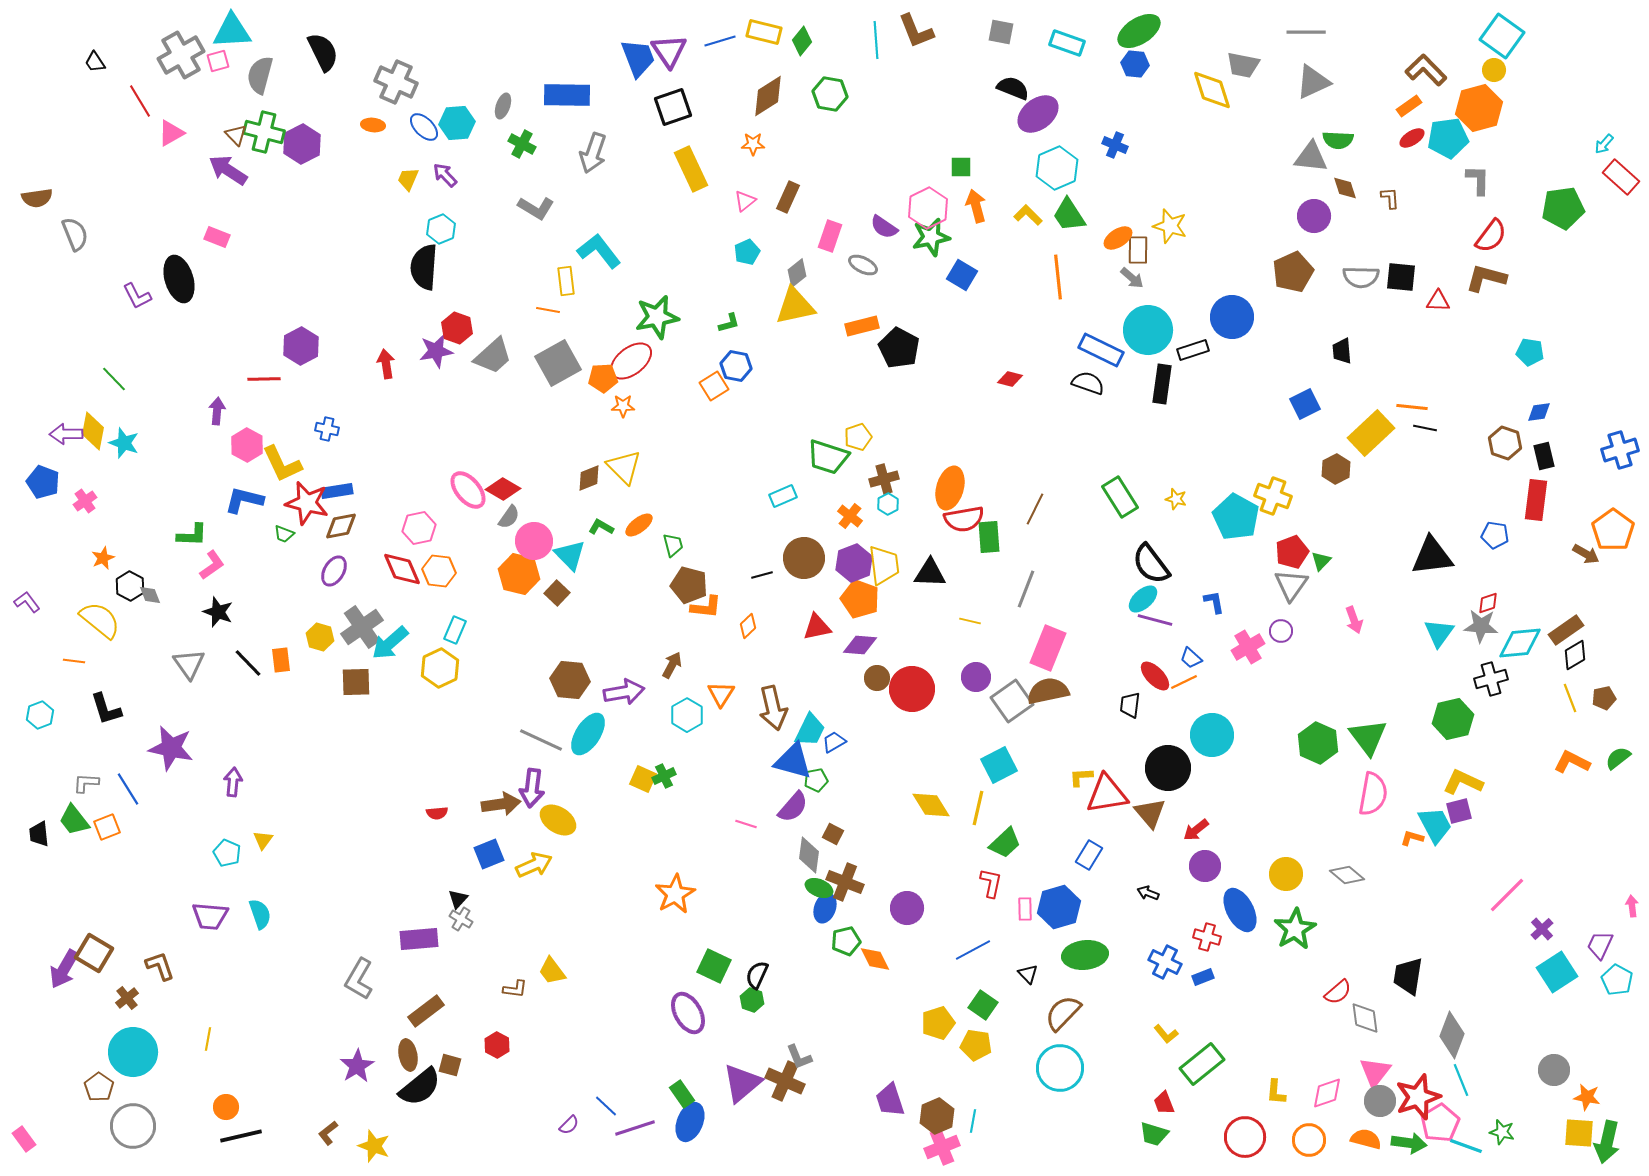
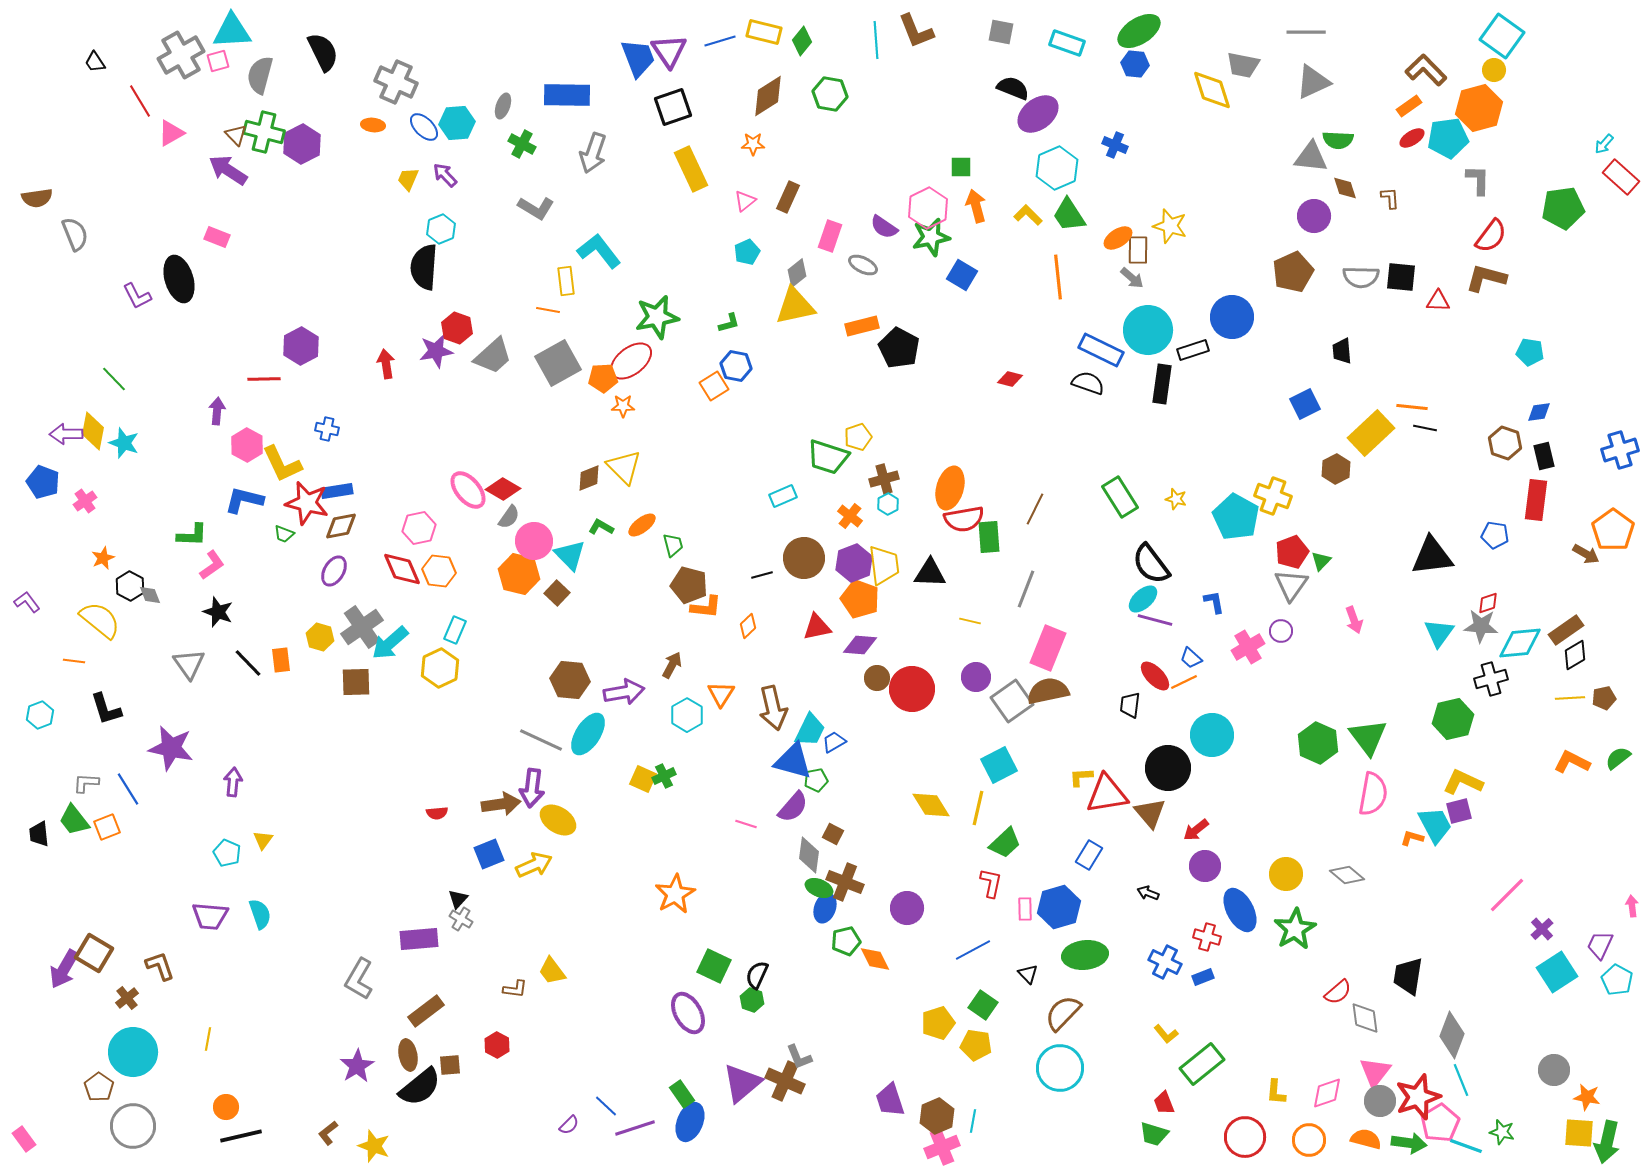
orange ellipse at (639, 525): moved 3 px right
yellow line at (1570, 698): rotated 72 degrees counterclockwise
brown square at (450, 1065): rotated 20 degrees counterclockwise
